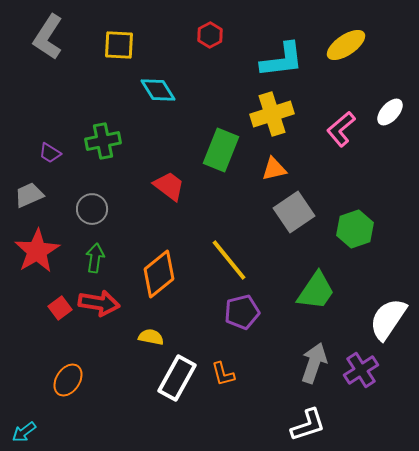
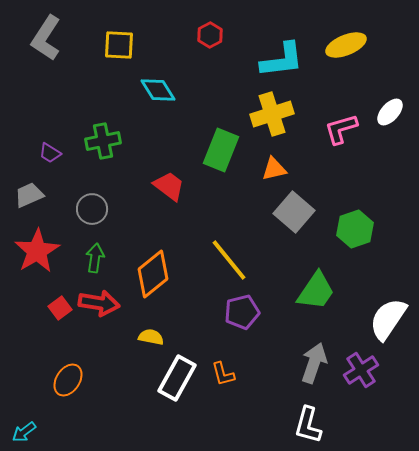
gray L-shape: moved 2 px left, 1 px down
yellow ellipse: rotated 12 degrees clockwise
pink L-shape: rotated 24 degrees clockwise
gray square: rotated 15 degrees counterclockwise
orange diamond: moved 6 px left
white L-shape: rotated 123 degrees clockwise
